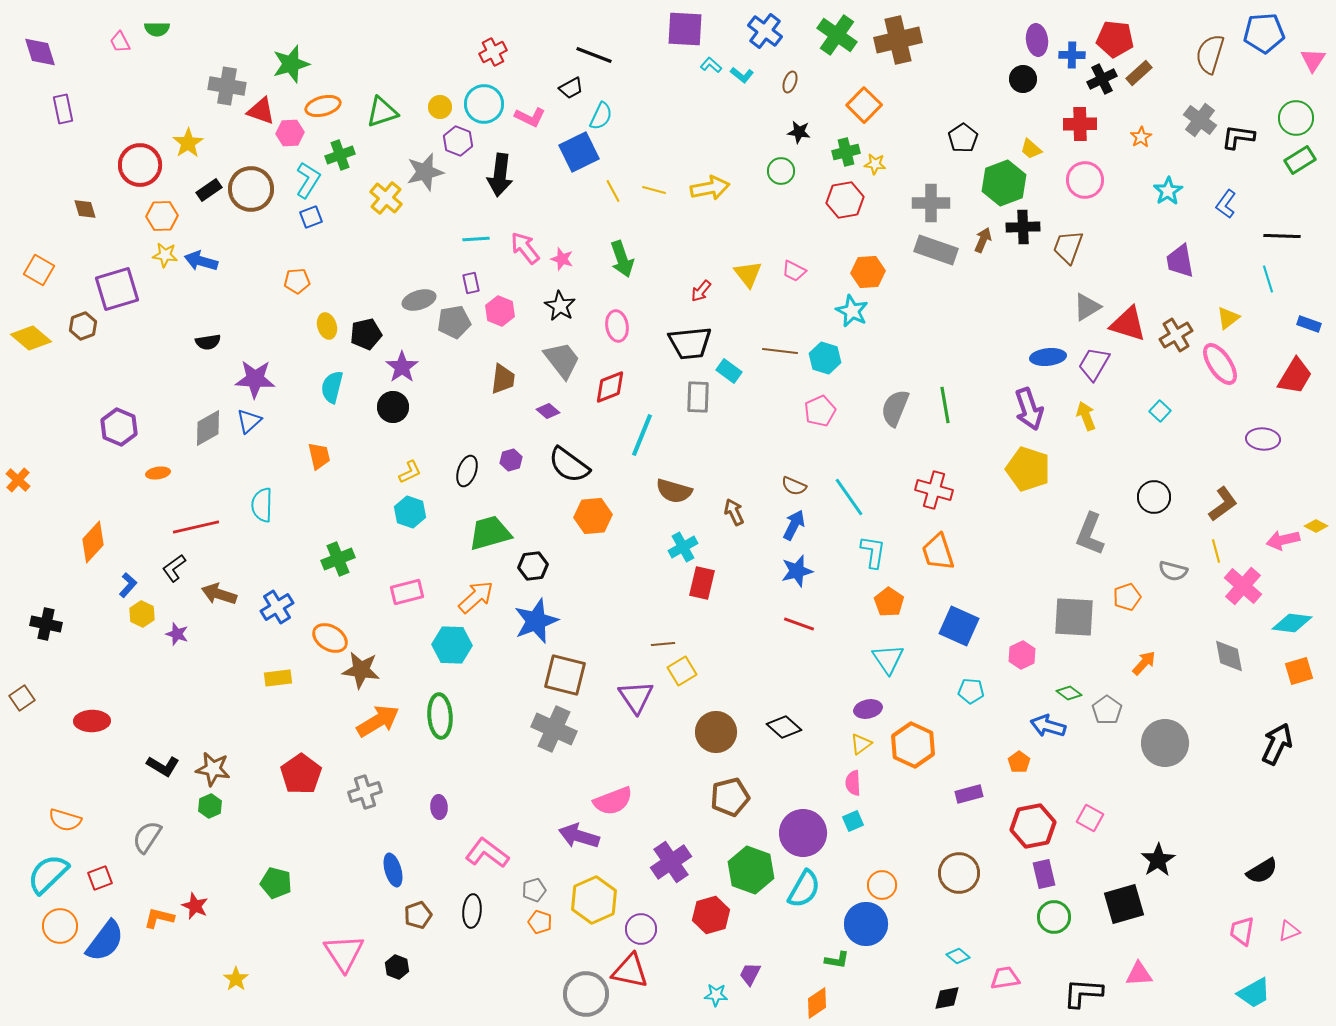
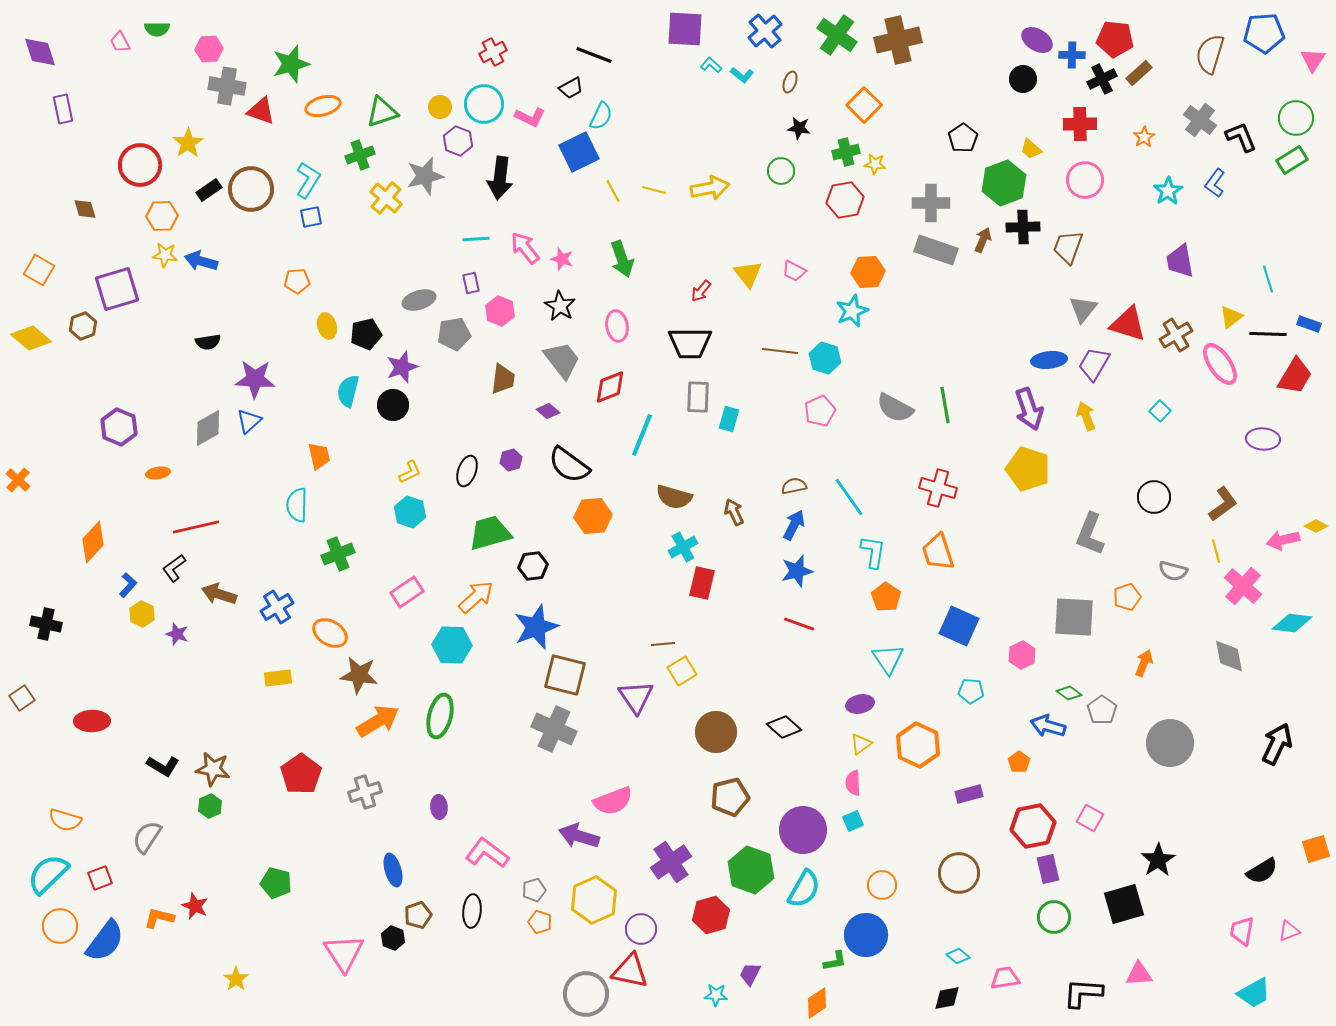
blue cross at (765, 31): rotated 12 degrees clockwise
purple ellipse at (1037, 40): rotated 52 degrees counterclockwise
black star at (799, 132): moved 4 px up
pink hexagon at (290, 133): moved 81 px left, 84 px up
orange star at (1141, 137): moved 3 px right
black L-shape at (1238, 137): moved 3 px right; rotated 60 degrees clockwise
green cross at (340, 155): moved 20 px right
green rectangle at (1300, 160): moved 8 px left
gray star at (425, 172): moved 4 px down
black arrow at (500, 175): moved 3 px down
blue L-shape at (1226, 204): moved 11 px left, 21 px up
blue square at (311, 217): rotated 10 degrees clockwise
black line at (1282, 236): moved 14 px left, 98 px down
gray triangle at (1087, 307): moved 4 px left, 2 px down; rotated 20 degrees counterclockwise
cyan star at (852, 311): rotated 24 degrees clockwise
yellow triangle at (1228, 318): moved 3 px right, 1 px up
gray pentagon at (454, 322): moved 12 px down
black trapezoid at (690, 343): rotated 6 degrees clockwise
blue ellipse at (1048, 357): moved 1 px right, 3 px down
purple star at (402, 367): rotated 16 degrees clockwise
cyan rectangle at (729, 371): moved 48 px down; rotated 70 degrees clockwise
cyan semicircle at (332, 387): moved 16 px right, 4 px down
black circle at (393, 407): moved 2 px up
gray semicircle at (895, 408): rotated 84 degrees counterclockwise
brown semicircle at (794, 486): rotated 145 degrees clockwise
red cross at (934, 490): moved 4 px right, 2 px up
brown semicircle at (674, 491): moved 6 px down
cyan semicircle at (262, 505): moved 35 px right
green cross at (338, 559): moved 5 px up
pink rectangle at (407, 592): rotated 20 degrees counterclockwise
orange pentagon at (889, 602): moved 3 px left, 5 px up
blue star at (536, 621): moved 6 px down
orange ellipse at (330, 638): moved 5 px up
orange arrow at (1144, 663): rotated 20 degrees counterclockwise
brown star at (361, 670): moved 2 px left, 5 px down
orange square at (1299, 671): moved 17 px right, 178 px down
purple ellipse at (868, 709): moved 8 px left, 5 px up
gray pentagon at (1107, 710): moved 5 px left
green ellipse at (440, 716): rotated 18 degrees clockwise
gray circle at (1165, 743): moved 5 px right
orange hexagon at (913, 745): moved 5 px right
purple circle at (803, 833): moved 3 px up
purple rectangle at (1044, 874): moved 4 px right, 5 px up
blue circle at (866, 924): moved 11 px down
green L-shape at (837, 960): moved 2 px left, 1 px down; rotated 20 degrees counterclockwise
black hexagon at (397, 967): moved 4 px left, 29 px up
